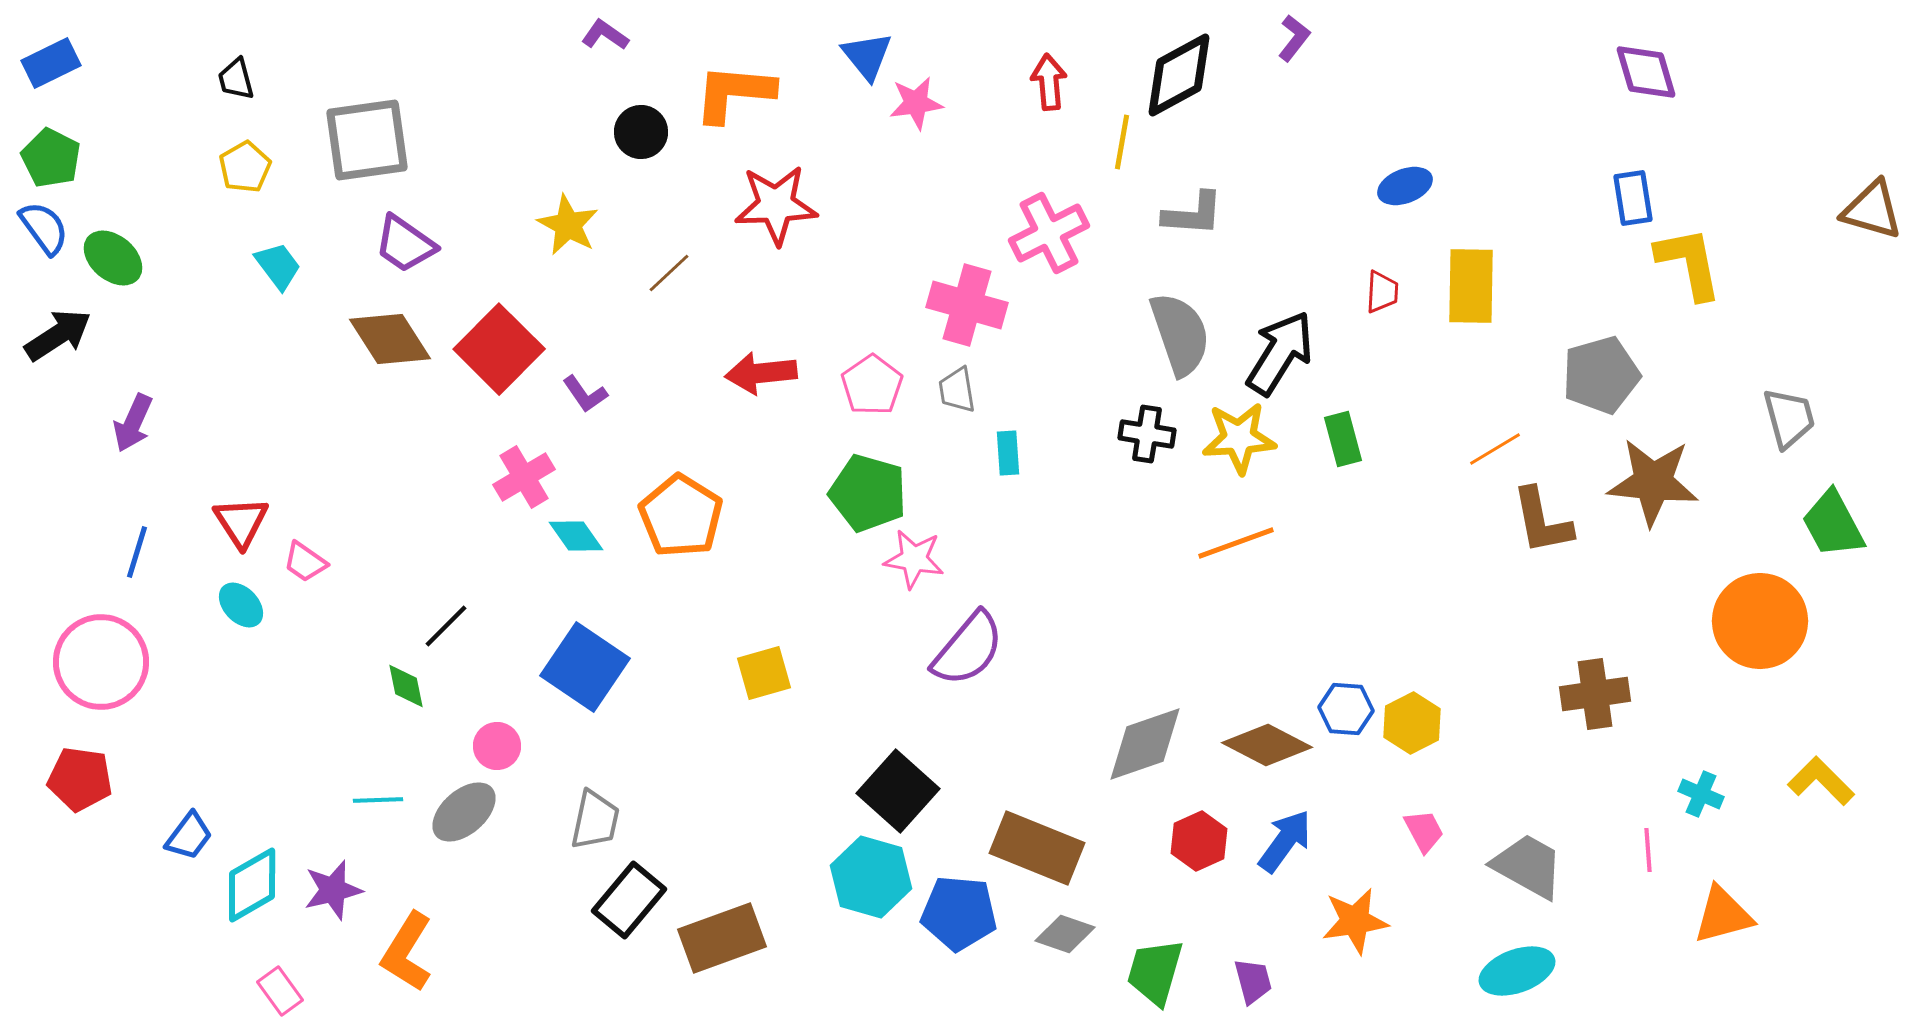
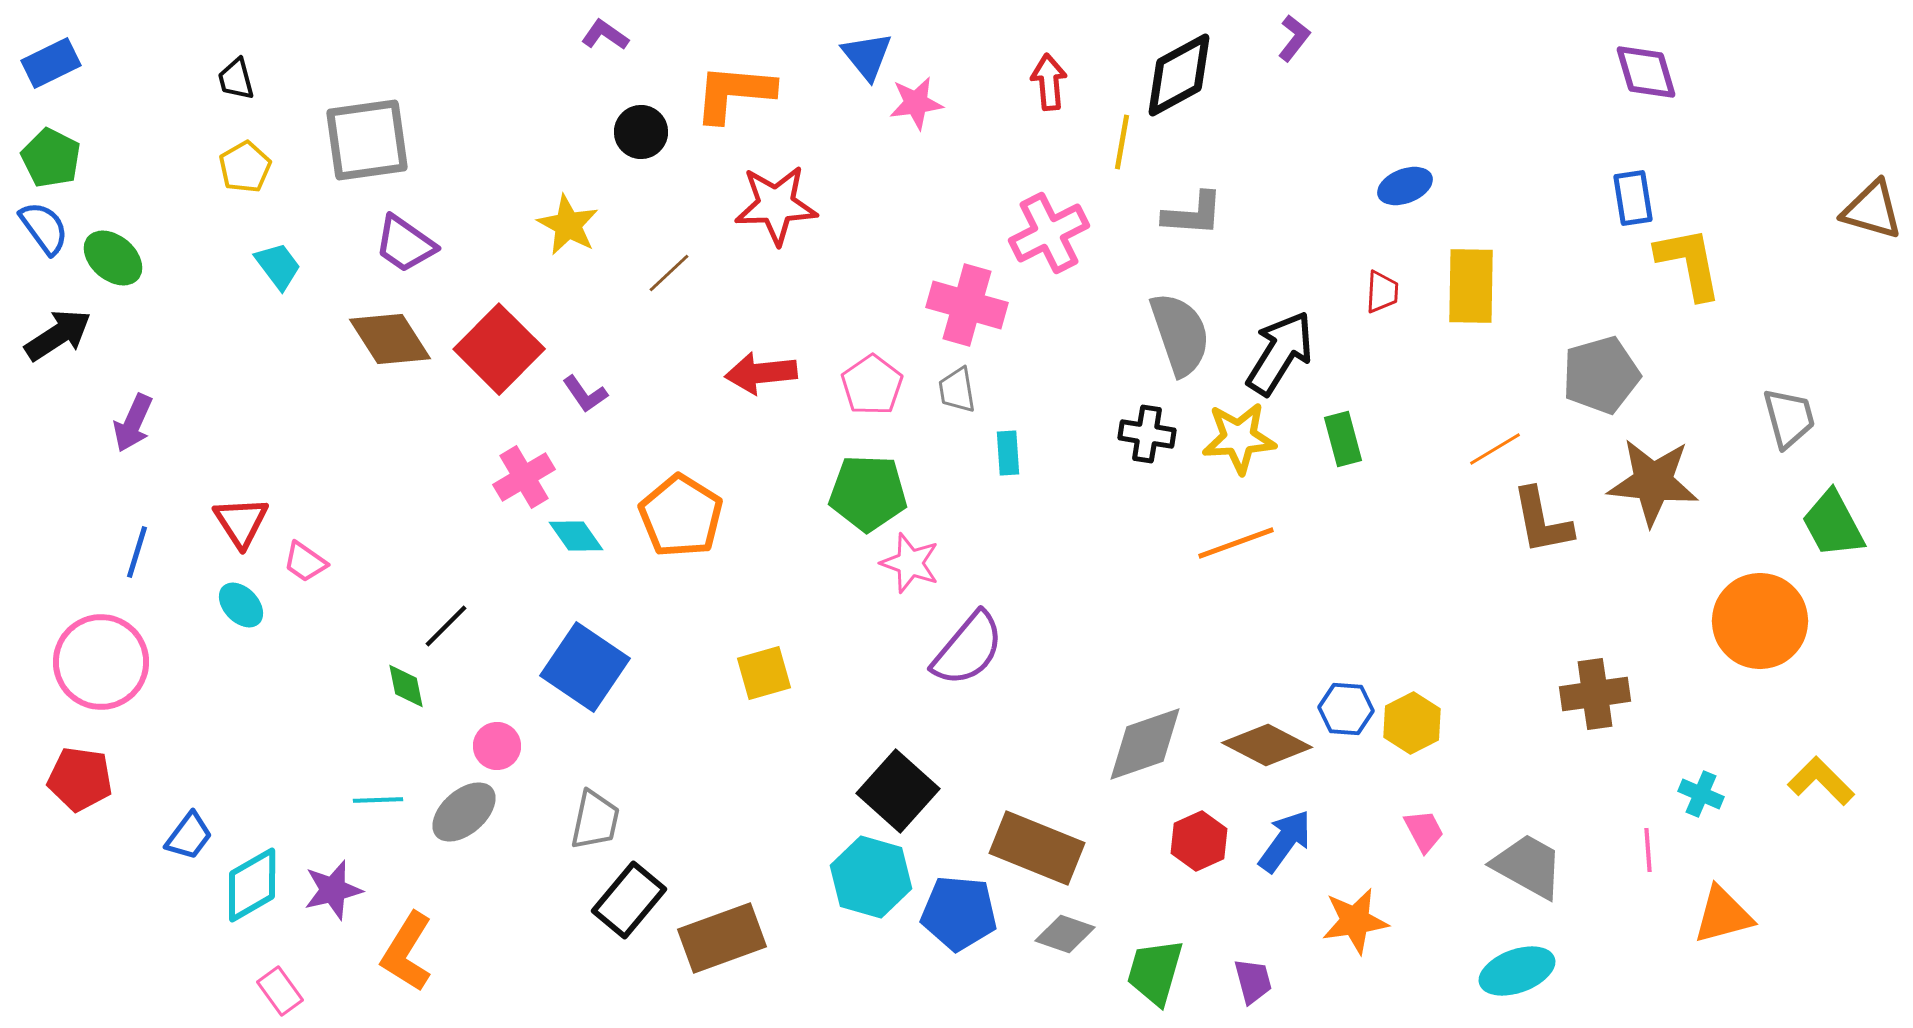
green pentagon at (868, 493): rotated 14 degrees counterclockwise
pink star at (914, 559): moved 4 px left, 4 px down; rotated 10 degrees clockwise
